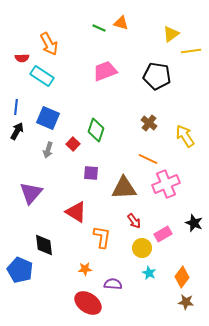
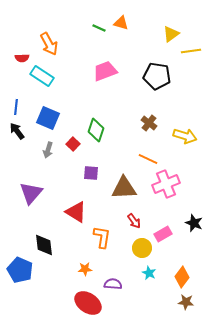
black arrow: rotated 66 degrees counterclockwise
yellow arrow: rotated 140 degrees clockwise
